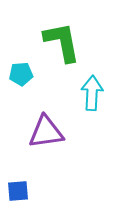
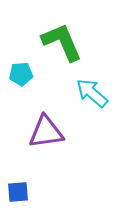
green L-shape: rotated 12 degrees counterclockwise
cyan arrow: rotated 52 degrees counterclockwise
blue square: moved 1 px down
